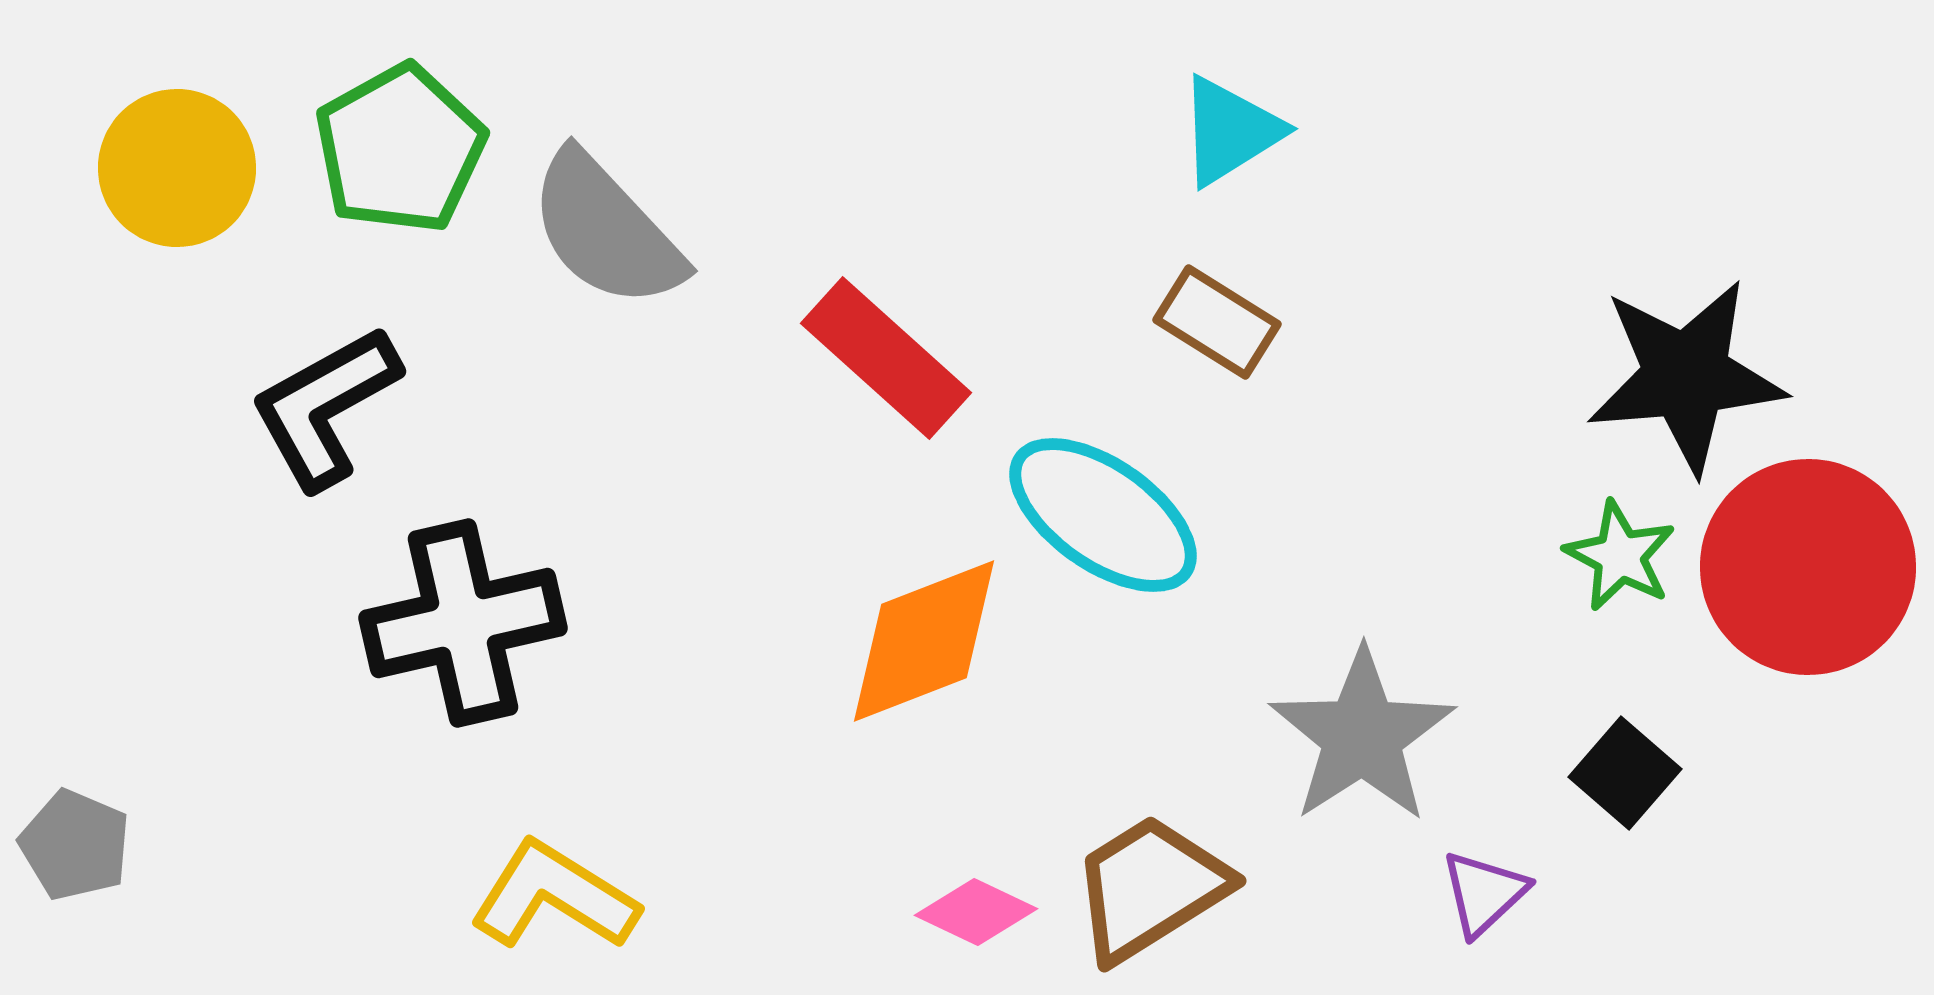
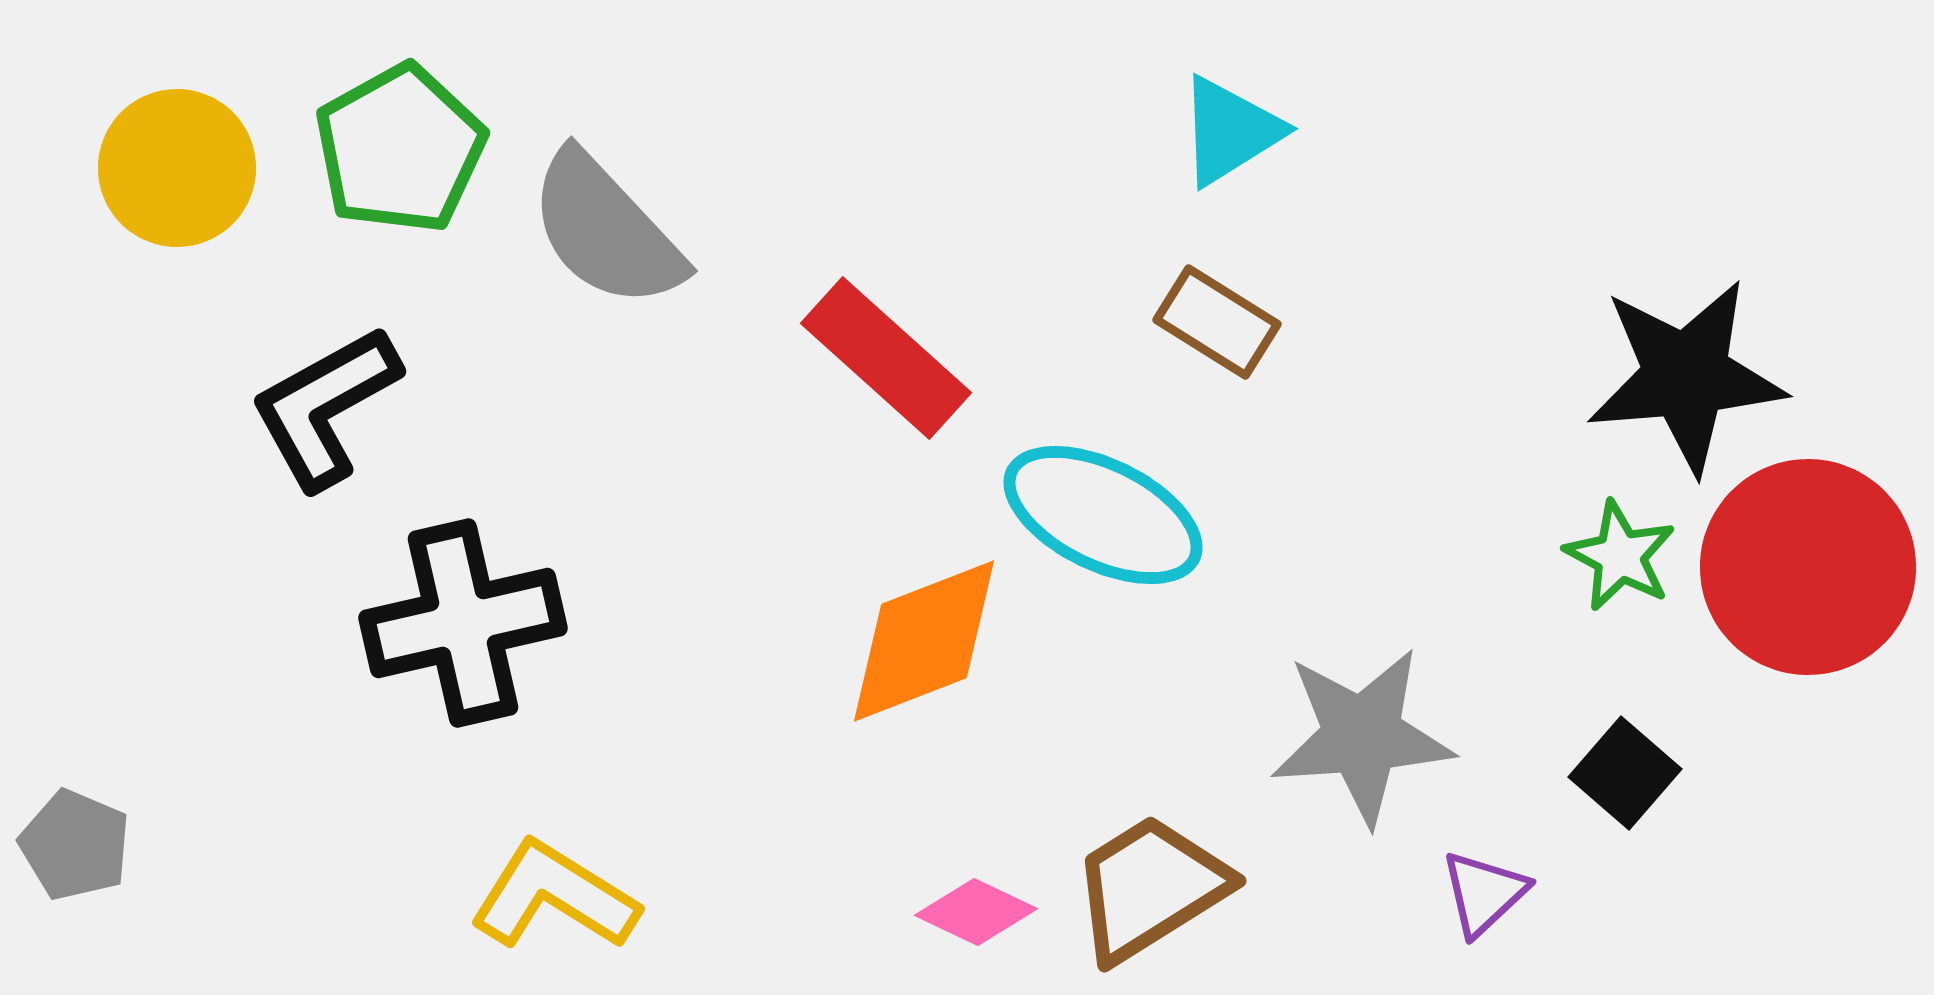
cyan ellipse: rotated 9 degrees counterclockwise
gray star: rotated 29 degrees clockwise
